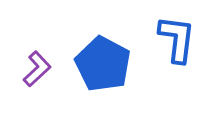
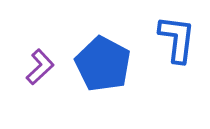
purple L-shape: moved 3 px right, 2 px up
